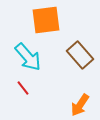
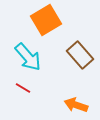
orange square: rotated 24 degrees counterclockwise
red line: rotated 21 degrees counterclockwise
orange arrow: moved 4 px left; rotated 75 degrees clockwise
